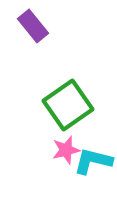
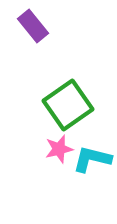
pink star: moved 7 px left, 1 px up
cyan L-shape: moved 1 px left, 2 px up
